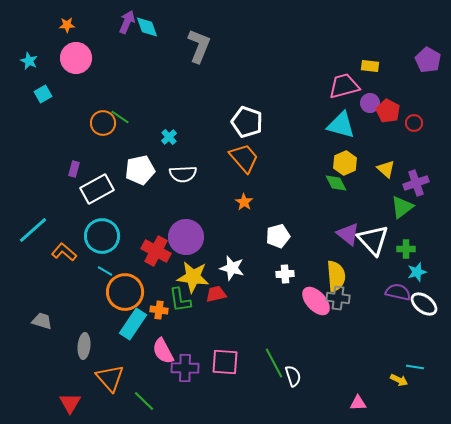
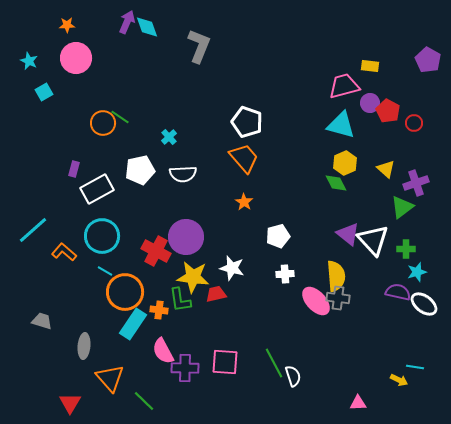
cyan square at (43, 94): moved 1 px right, 2 px up
